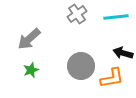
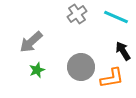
cyan line: rotated 30 degrees clockwise
gray arrow: moved 2 px right, 3 px down
black arrow: moved 2 px up; rotated 42 degrees clockwise
gray circle: moved 1 px down
green star: moved 6 px right
